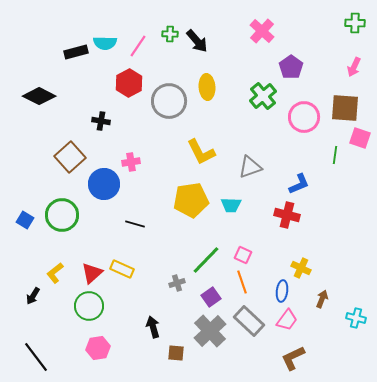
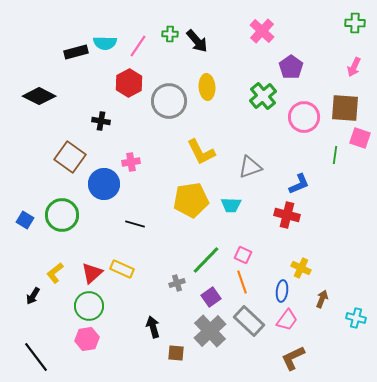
brown square at (70, 157): rotated 12 degrees counterclockwise
pink hexagon at (98, 348): moved 11 px left, 9 px up
